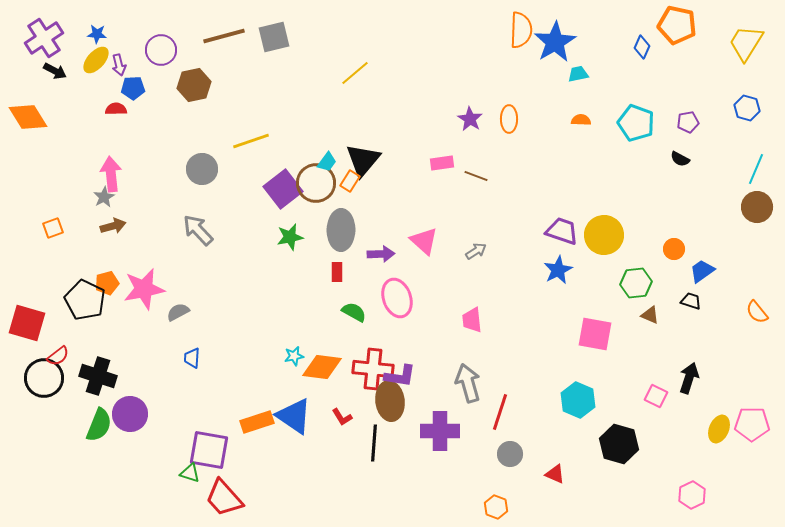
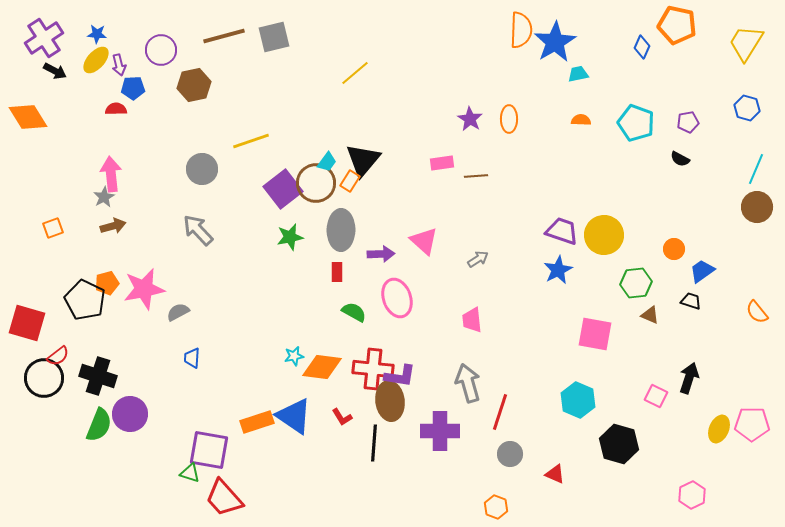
brown line at (476, 176): rotated 25 degrees counterclockwise
gray arrow at (476, 251): moved 2 px right, 8 px down
